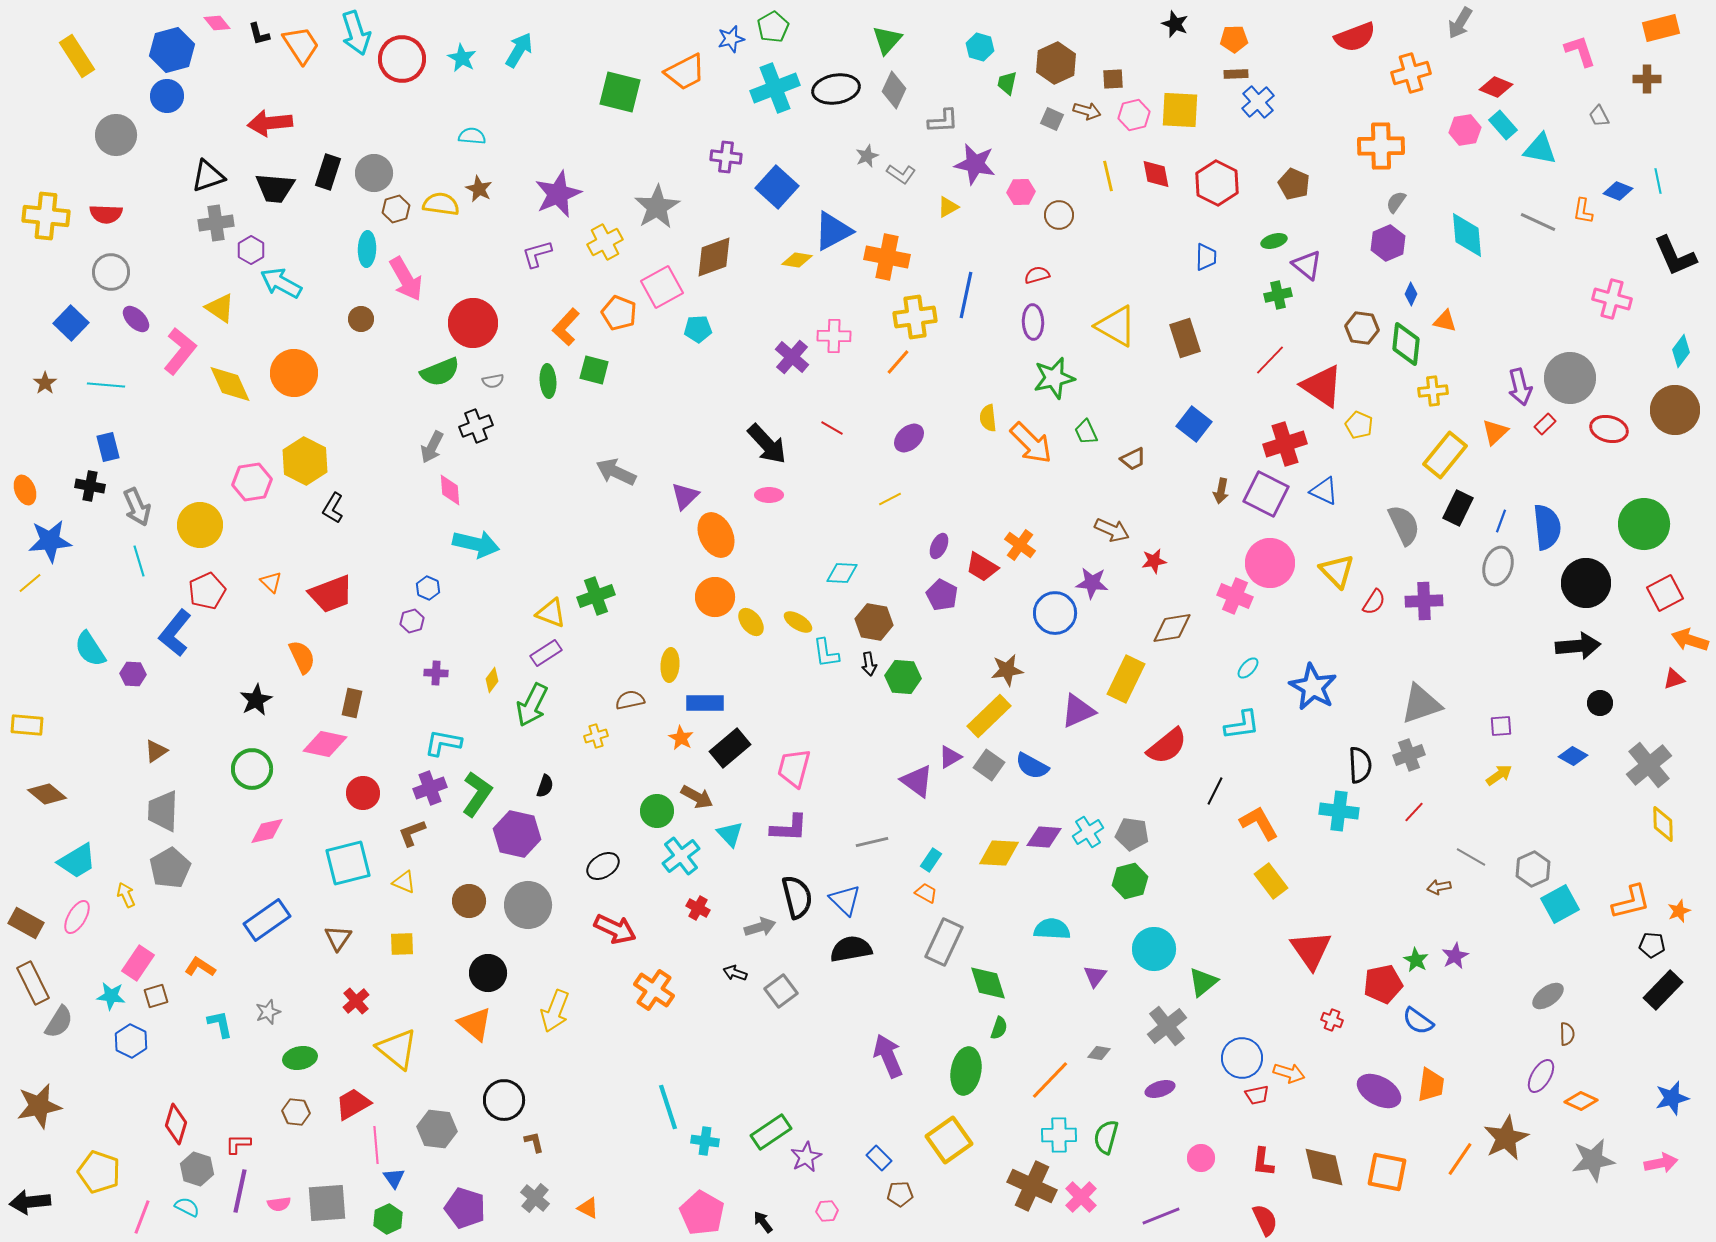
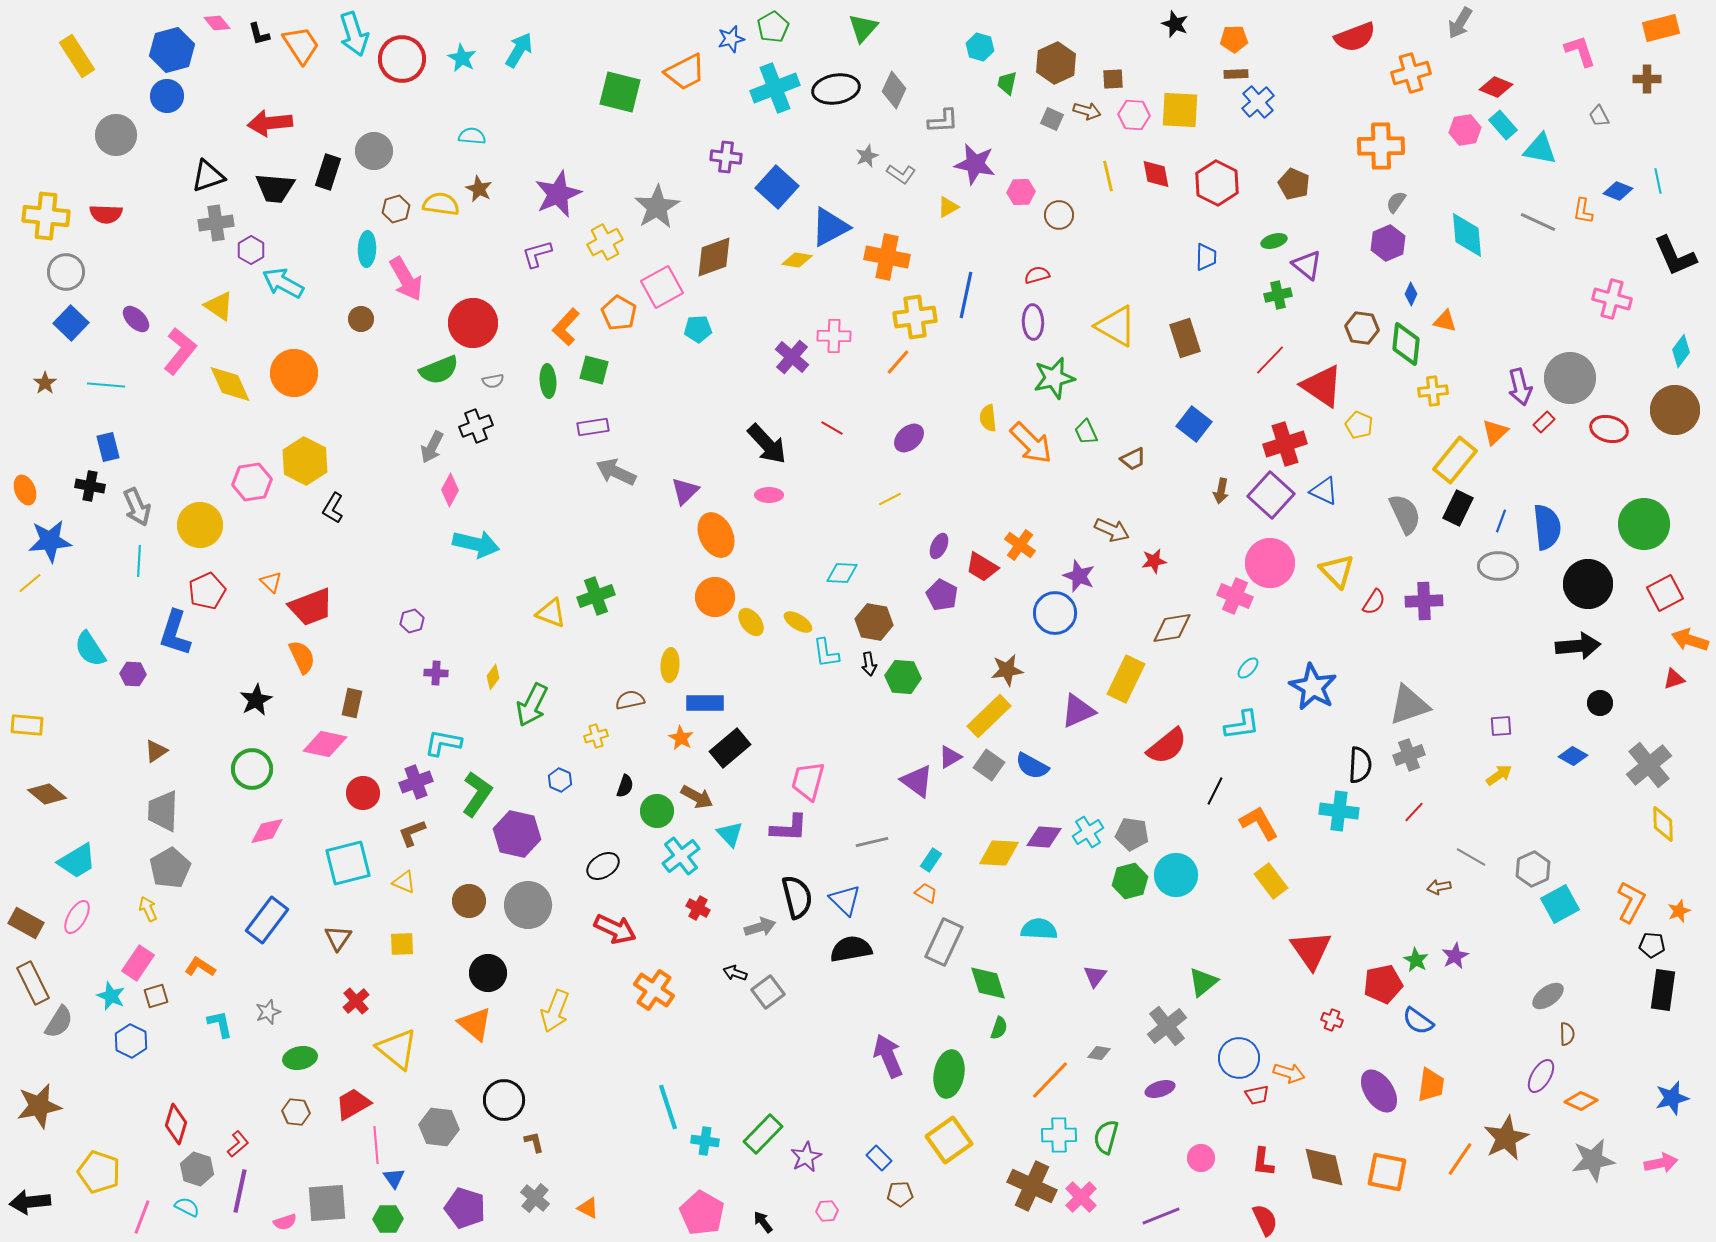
cyan arrow at (356, 33): moved 2 px left, 1 px down
green triangle at (887, 40): moved 24 px left, 12 px up
pink hexagon at (1134, 115): rotated 16 degrees clockwise
gray circle at (374, 173): moved 22 px up
blue triangle at (833, 231): moved 3 px left, 4 px up
gray circle at (111, 272): moved 45 px left
cyan arrow at (281, 283): moved 2 px right
yellow triangle at (220, 308): moved 1 px left, 2 px up
orange pentagon at (619, 313): rotated 8 degrees clockwise
green semicircle at (440, 372): moved 1 px left, 2 px up
red rectangle at (1545, 424): moved 1 px left, 2 px up
yellow rectangle at (1445, 455): moved 10 px right, 5 px down
pink diamond at (450, 490): rotated 32 degrees clockwise
purple square at (1266, 494): moved 5 px right, 1 px down; rotated 15 degrees clockwise
purple triangle at (685, 496): moved 5 px up
gray semicircle at (1404, 525): moved 1 px right, 11 px up
cyan line at (139, 561): rotated 20 degrees clockwise
gray ellipse at (1498, 566): rotated 72 degrees clockwise
purple star at (1092, 583): moved 13 px left, 7 px up; rotated 16 degrees clockwise
black circle at (1586, 583): moved 2 px right, 1 px down
blue hexagon at (428, 588): moved 132 px right, 192 px down
red trapezoid at (331, 594): moved 20 px left, 13 px down
blue L-shape at (175, 633): rotated 21 degrees counterclockwise
purple rectangle at (546, 653): moved 47 px right, 226 px up; rotated 24 degrees clockwise
yellow diamond at (492, 680): moved 1 px right, 3 px up
gray triangle at (1421, 704): moved 12 px left, 1 px down
black semicircle at (1360, 765): rotated 6 degrees clockwise
pink trapezoid at (794, 768): moved 14 px right, 13 px down
black semicircle at (545, 786): moved 80 px right
purple cross at (430, 788): moved 14 px left, 6 px up
yellow arrow at (126, 895): moved 22 px right, 14 px down
orange L-shape at (1631, 902): rotated 48 degrees counterclockwise
blue rectangle at (267, 920): rotated 18 degrees counterclockwise
cyan semicircle at (1052, 929): moved 13 px left
cyan circle at (1154, 949): moved 22 px right, 74 px up
black rectangle at (1663, 990): rotated 36 degrees counterclockwise
gray square at (781, 991): moved 13 px left, 1 px down
cyan star at (111, 996): rotated 16 degrees clockwise
blue circle at (1242, 1058): moved 3 px left
green ellipse at (966, 1071): moved 17 px left, 3 px down
purple ellipse at (1379, 1091): rotated 27 degrees clockwise
gray hexagon at (437, 1129): moved 2 px right, 2 px up
green rectangle at (771, 1132): moved 8 px left, 2 px down; rotated 12 degrees counterclockwise
red L-shape at (238, 1144): rotated 140 degrees clockwise
pink semicircle at (279, 1204): moved 6 px right, 18 px down; rotated 10 degrees counterclockwise
green hexagon at (388, 1219): rotated 24 degrees clockwise
